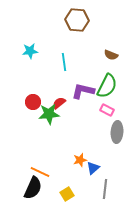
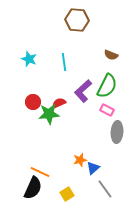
cyan star: moved 1 px left, 8 px down; rotated 28 degrees clockwise
purple L-shape: rotated 55 degrees counterclockwise
red semicircle: rotated 16 degrees clockwise
gray line: rotated 42 degrees counterclockwise
